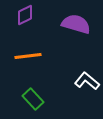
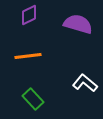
purple diamond: moved 4 px right
purple semicircle: moved 2 px right
white L-shape: moved 2 px left, 2 px down
